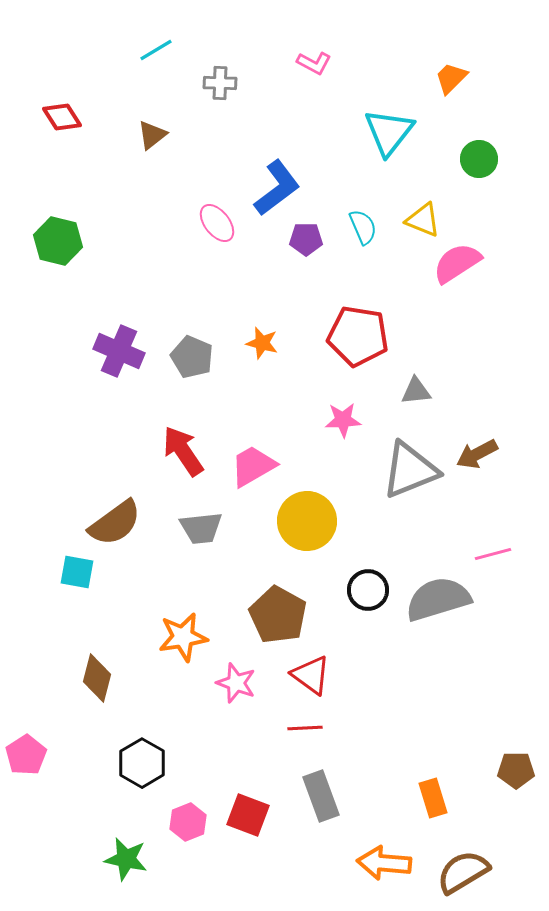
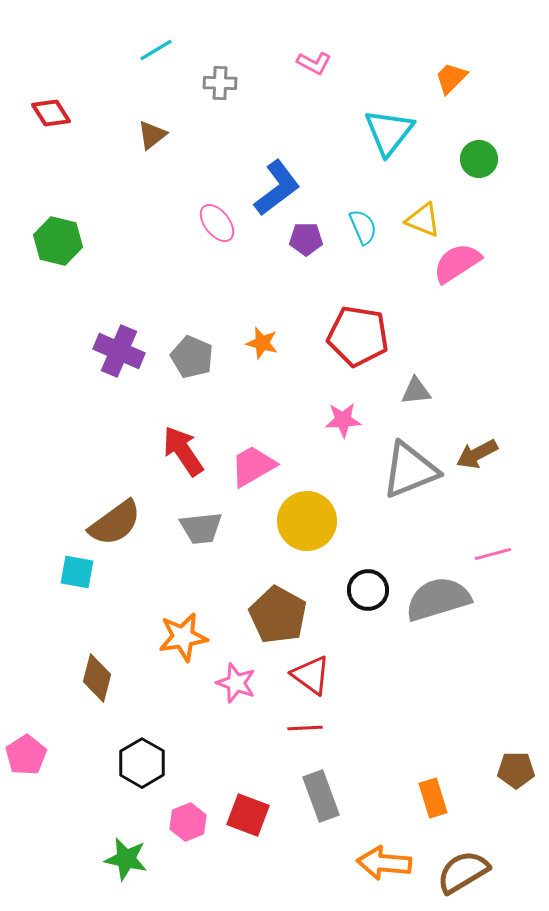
red diamond at (62, 117): moved 11 px left, 4 px up
